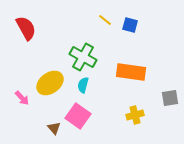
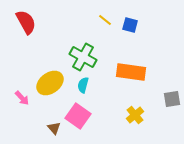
red semicircle: moved 6 px up
gray square: moved 2 px right, 1 px down
yellow cross: rotated 24 degrees counterclockwise
